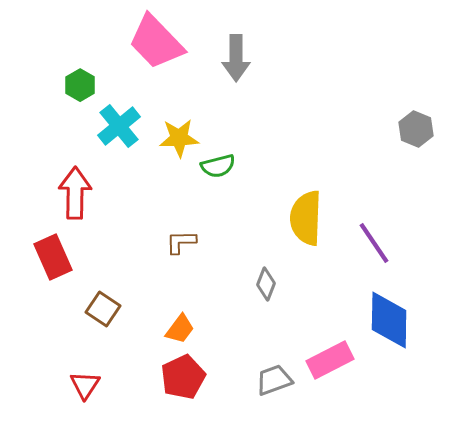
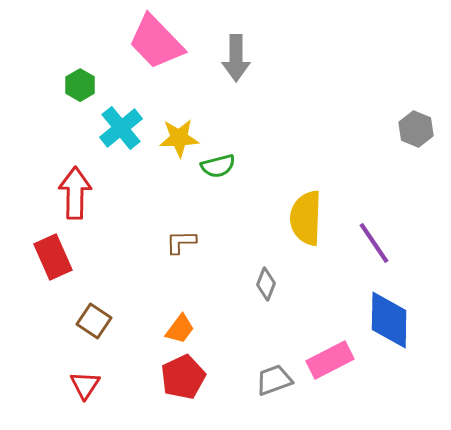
cyan cross: moved 2 px right, 2 px down
brown square: moved 9 px left, 12 px down
